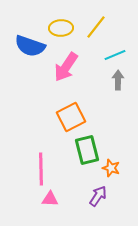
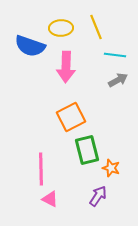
yellow line: rotated 60 degrees counterclockwise
cyan line: rotated 30 degrees clockwise
pink arrow: rotated 32 degrees counterclockwise
gray arrow: rotated 60 degrees clockwise
pink triangle: rotated 24 degrees clockwise
